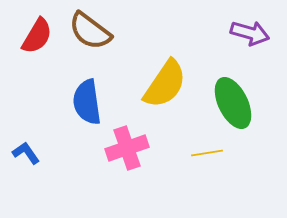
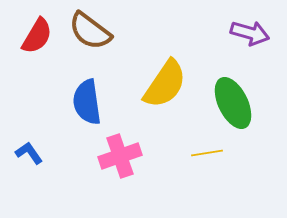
pink cross: moved 7 px left, 8 px down
blue L-shape: moved 3 px right
